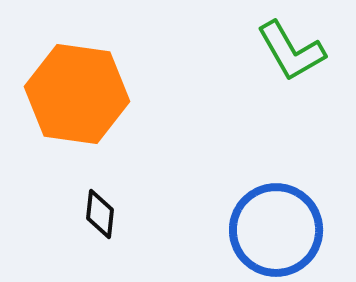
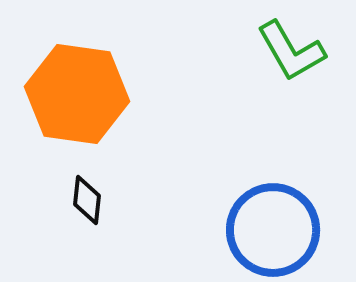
black diamond: moved 13 px left, 14 px up
blue circle: moved 3 px left
